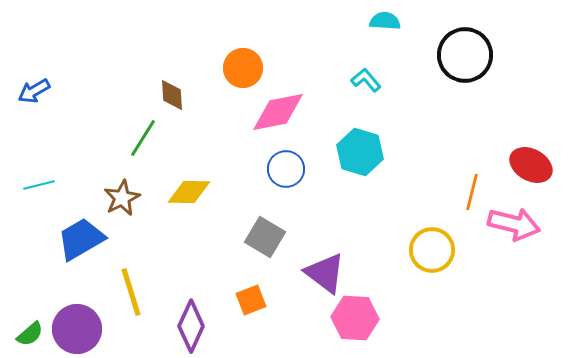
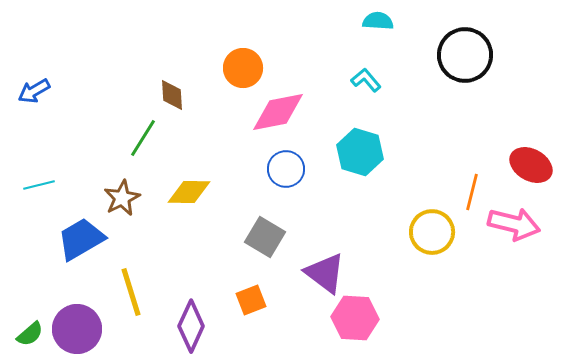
cyan semicircle: moved 7 px left
yellow circle: moved 18 px up
